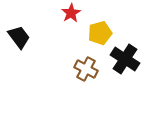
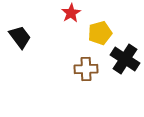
black trapezoid: moved 1 px right
brown cross: rotated 30 degrees counterclockwise
